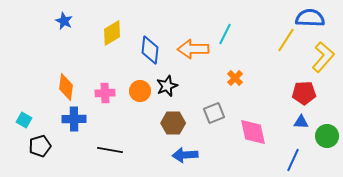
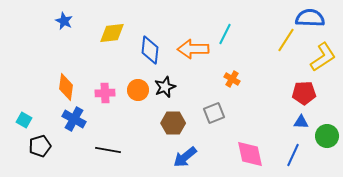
yellow diamond: rotated 24 degrees clockwise
yellow L-shape: rotated 16 degrees clockwise
orange cross: moved 3 px left, 1 px down; rotated 14 degrees counterclockwise
black star: moved 2 px left, 1 px down
orange circle: moved 2 px left, 1 px up
blue cross: rotated 30 degrees clockwise
pink diamond: moved 3 px left, 22 px down
black line: moved 2 px left
blue arrow: moved 2 px down; rotated 35 degrees counterclockwise
blue line: moved 5 px up
